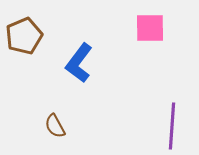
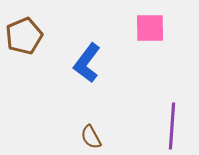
blue L-shape: moved 8 px right
brown semicircle: moved 36 px right, 11 px down
